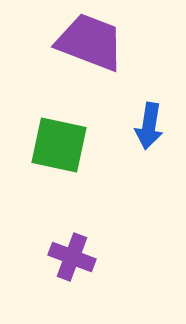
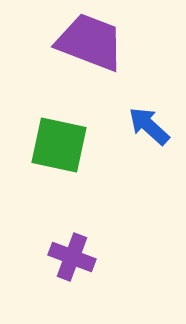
blue arrow: rotated 123 degrees clockwise
